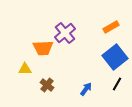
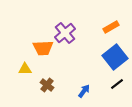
black line: rotated 24 degrees clockwise
blue arrow: moved 2 px left, 2 px down
